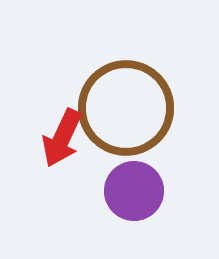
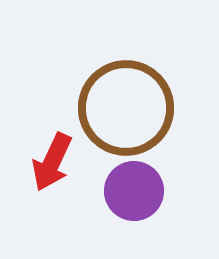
red arrow: moved 10 px left, 24 px down
